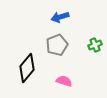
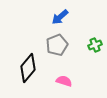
blue arrow: rotated 24 degrees counterclockwise
black diamond: moved 1 px right
